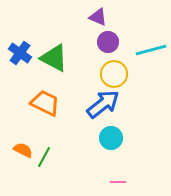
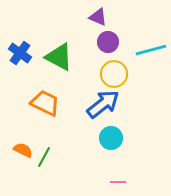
green triangle: moved 5 px right, 1 px up
